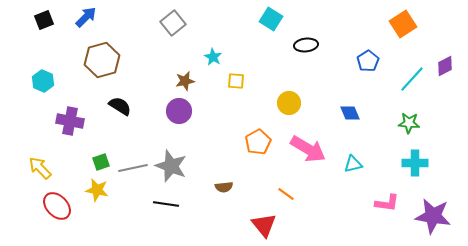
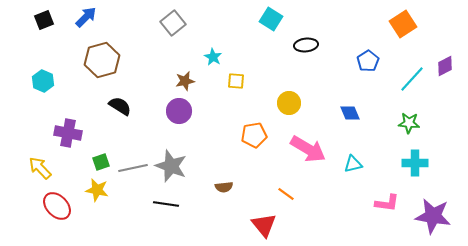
purple cross: moved 2 px left, 12 px down
orange pentagon: moved 4 px left, 7 px up; rotated 20 degrees clockwise
